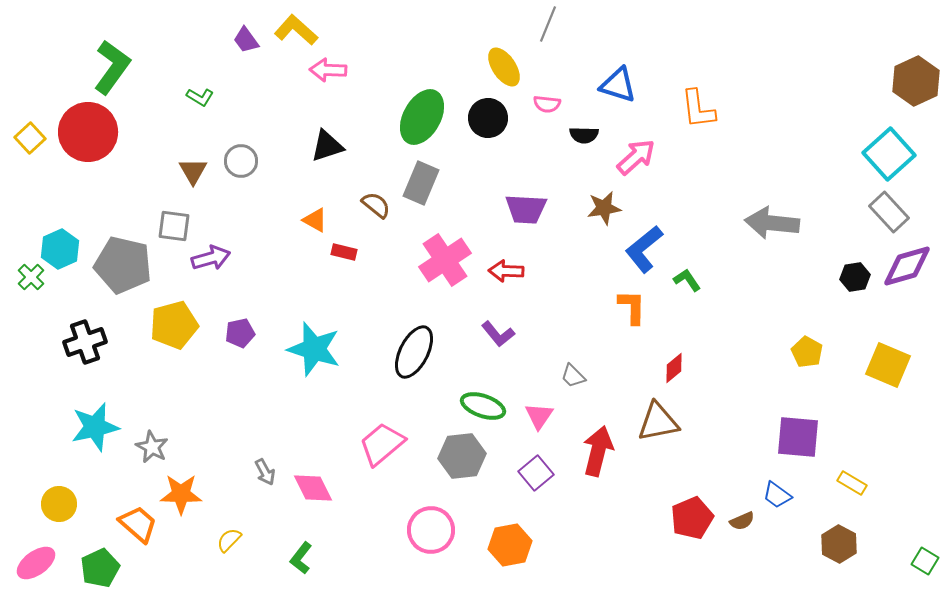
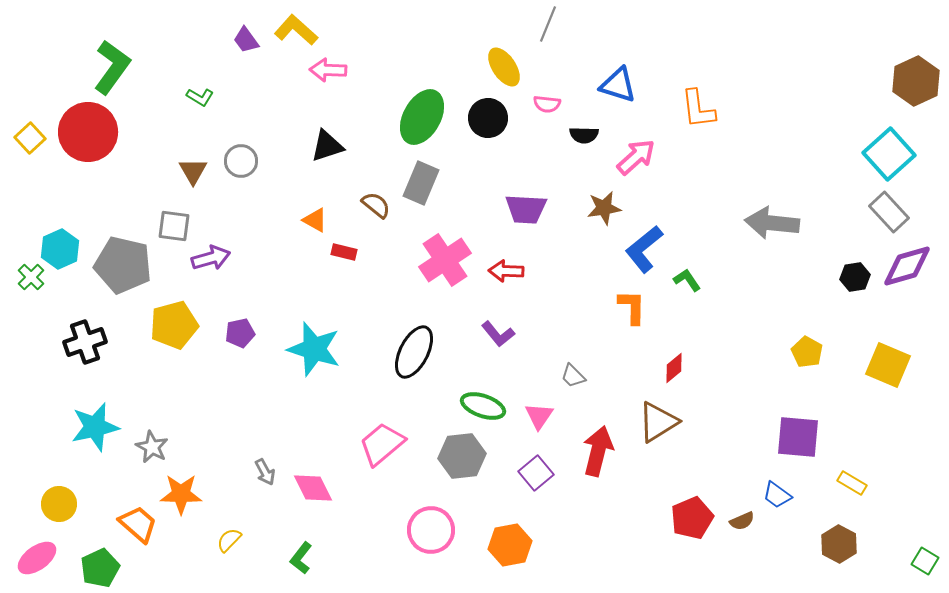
brown triangle at (658, 422): rotated 21 degrees counterclockwise
pink ellipse at (36, 563): moved 1 px right, 5 px up
